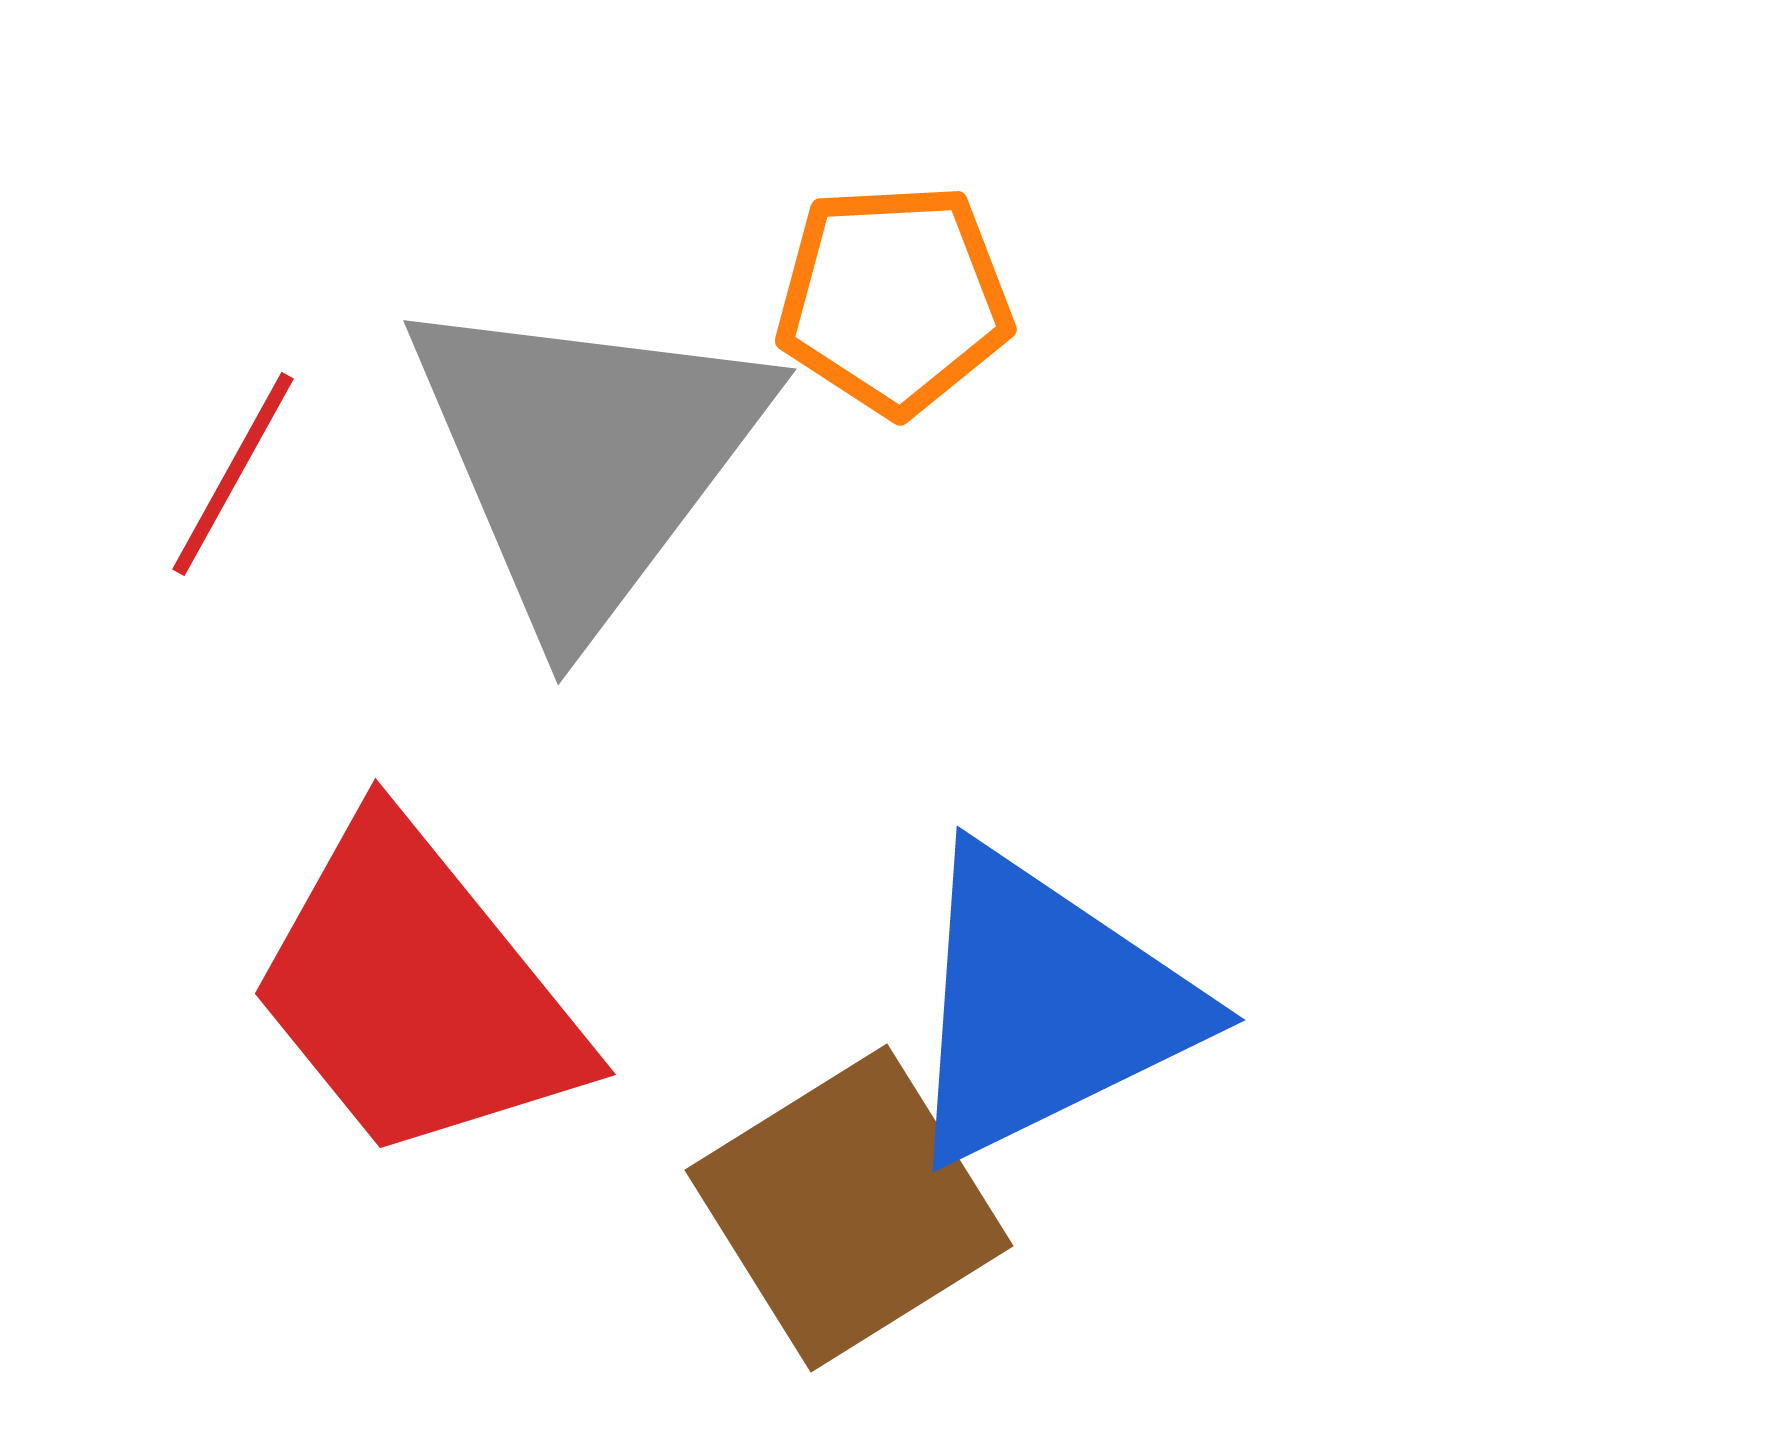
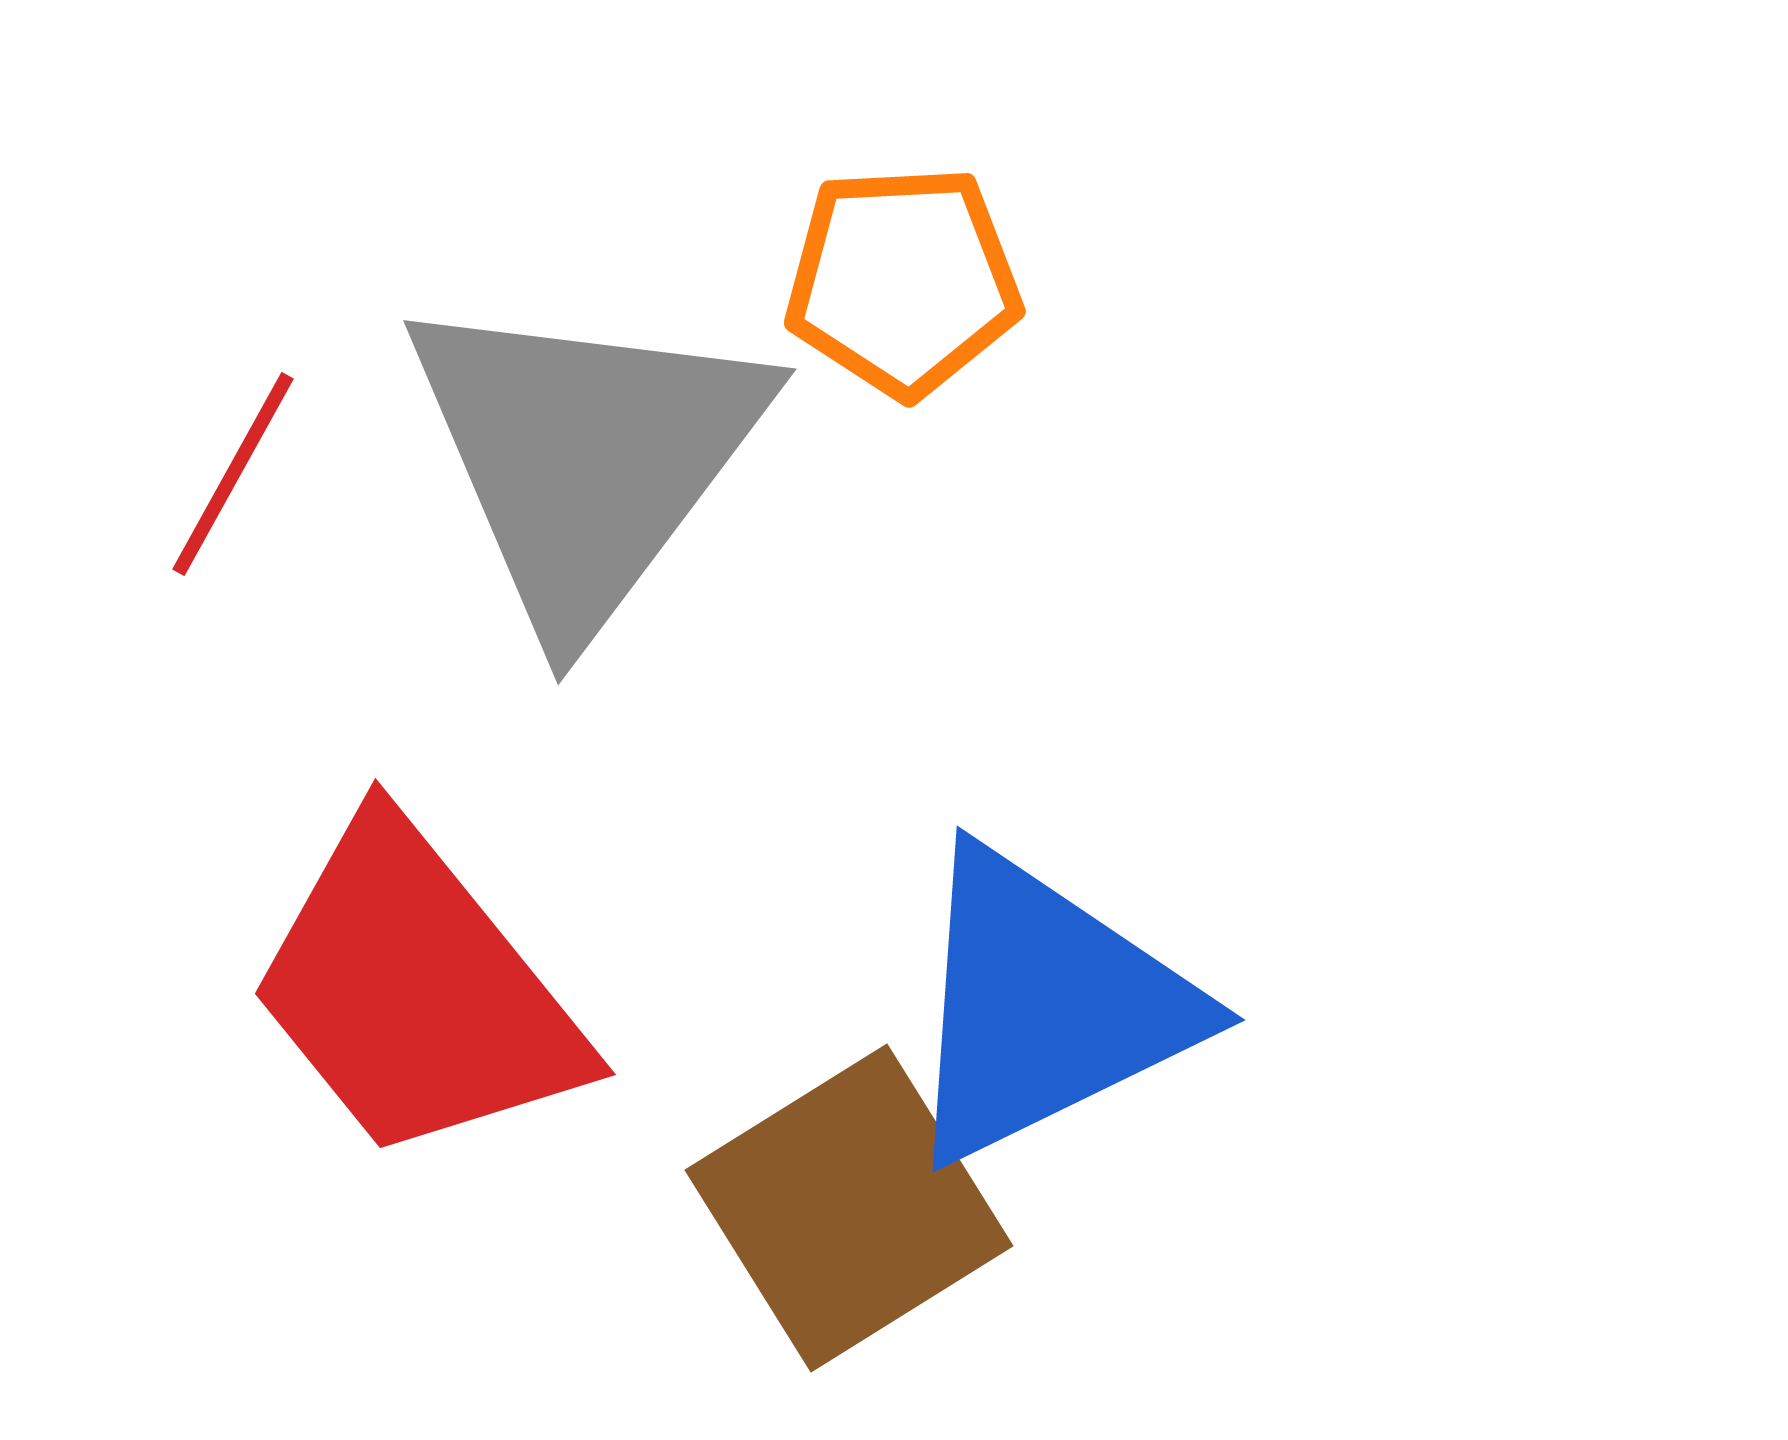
orange pentagon: moved 9 px right, 18 px up
